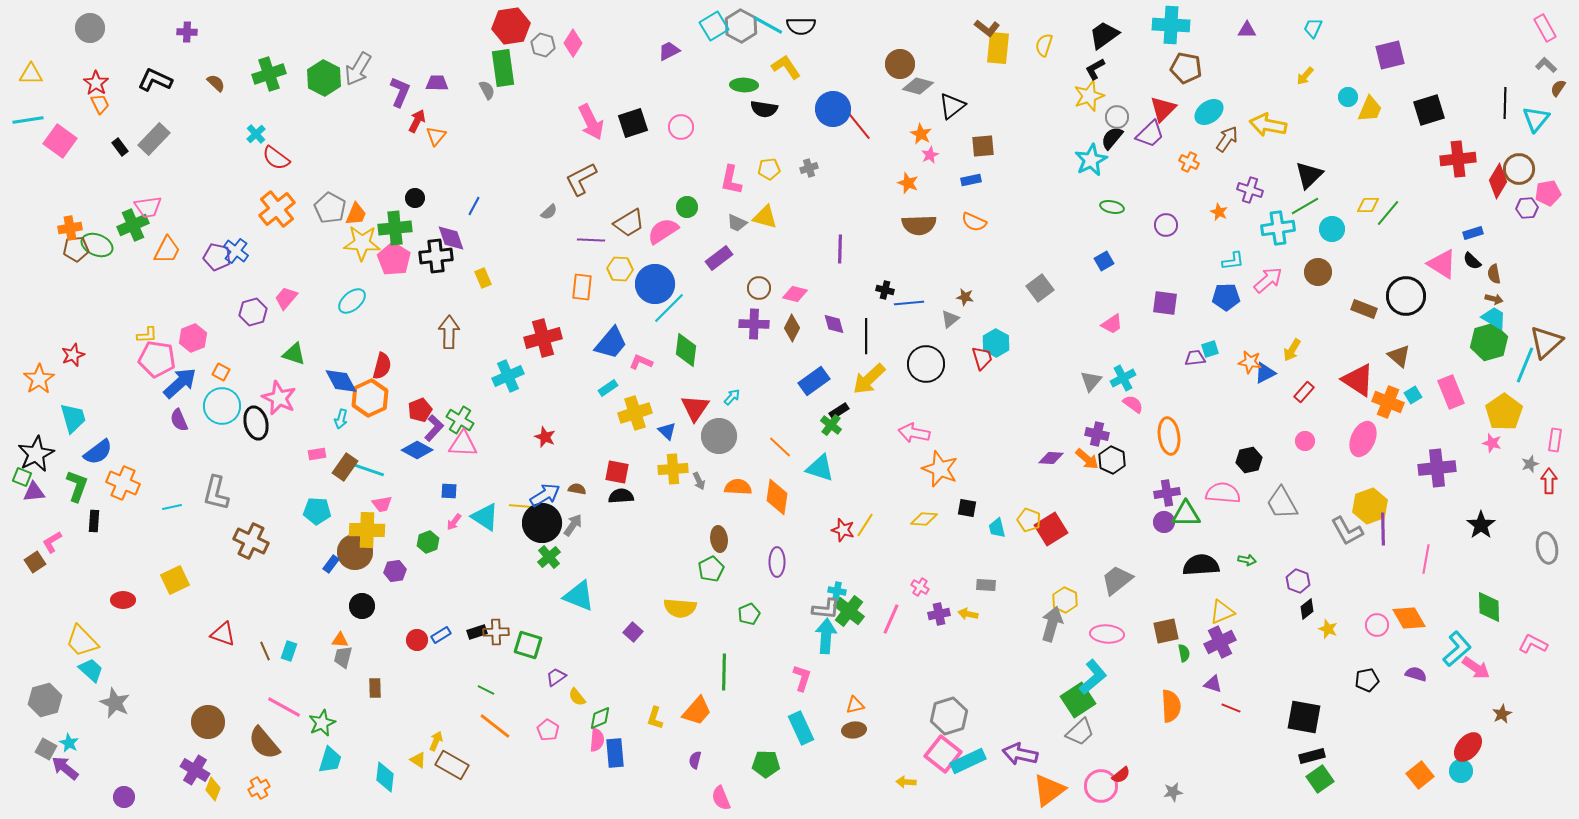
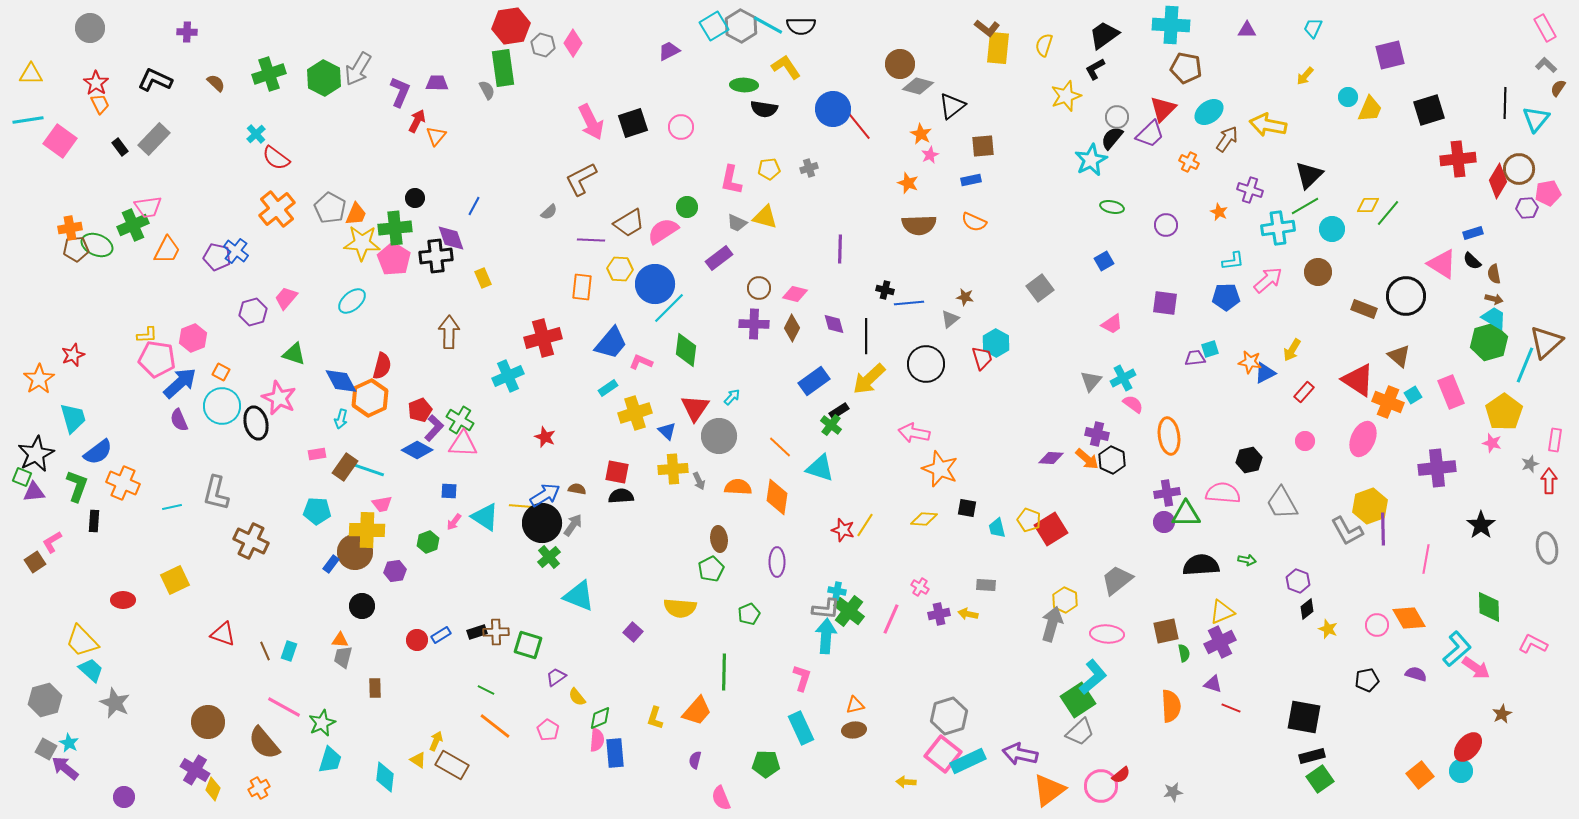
yellow star at (1089, 96): moved 23 px left
